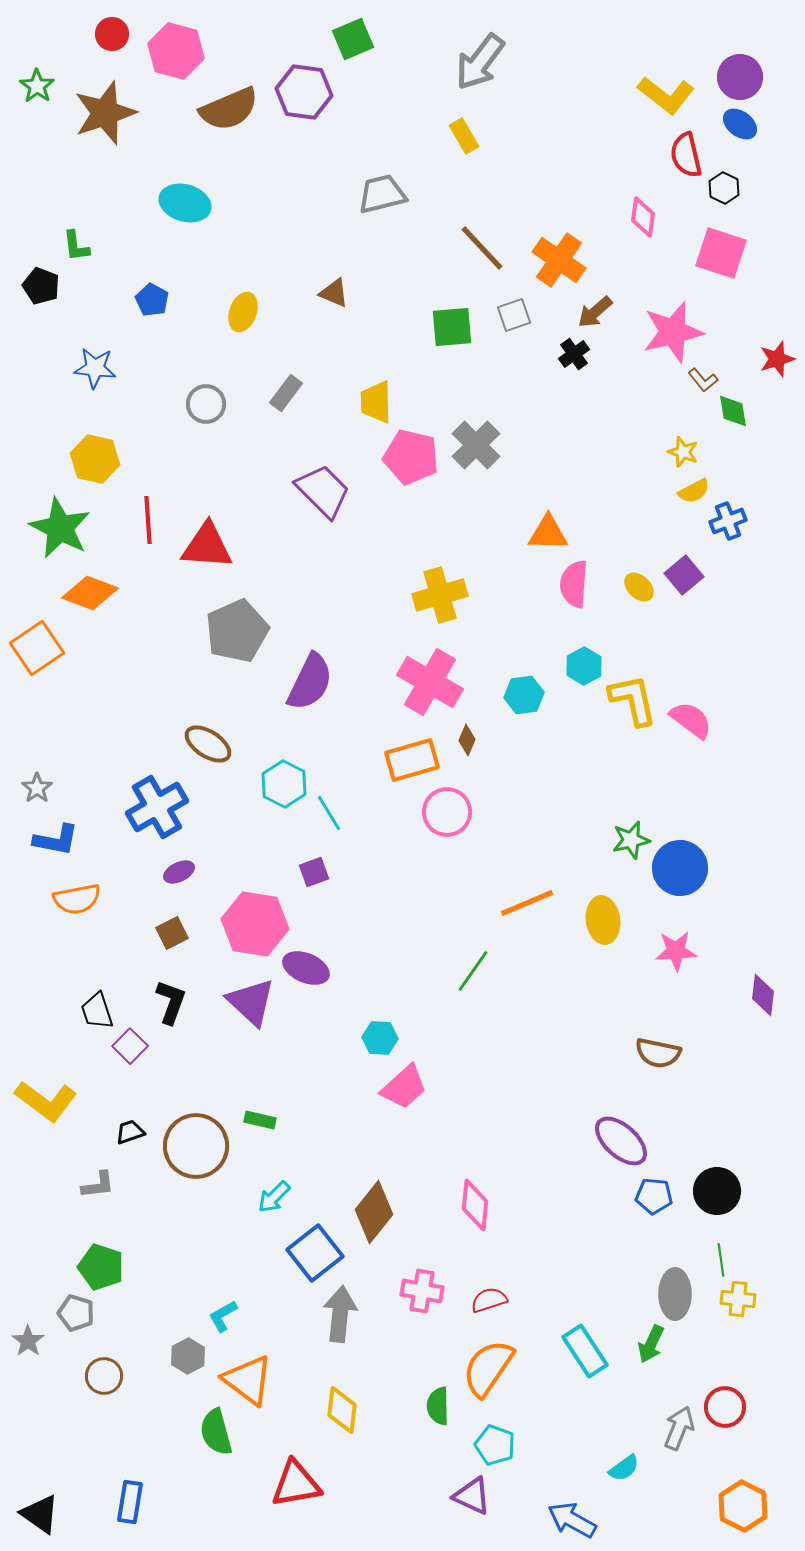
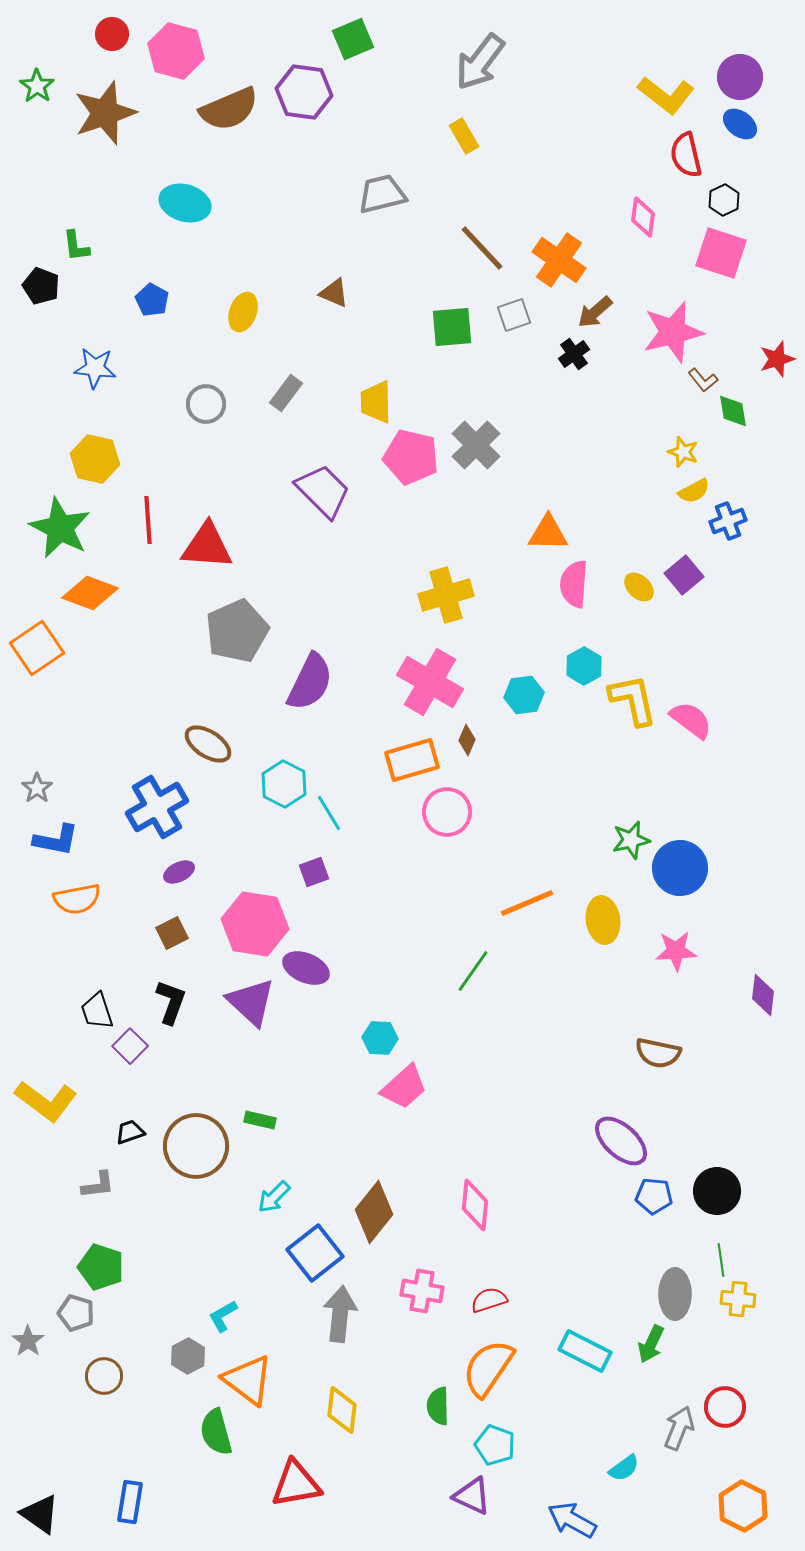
black hexagon at (724, 188): moved 12 px down; rotated 8 degrees clockwise
yellow cross at (440, 595): moved 6 px right
cyan rectangle at (585, 1351): rotated 30 degrees counterclockwise
